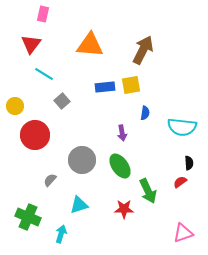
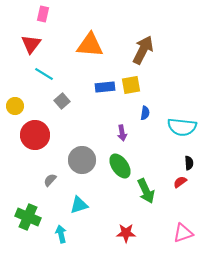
green arrow: moved 2 px left
red star: moved 2 px right, 24 px down
cyan arrow: rotated 30 degrees counterclockwise
